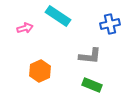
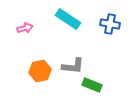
cyan rectangle: moved 10 px right, 3 px down
blue cross: rotated 24 degrees clockwise
gray L-shape: moved 17 px left, 10 px down
orange hexagon: rotated 15 degrees clockwise
